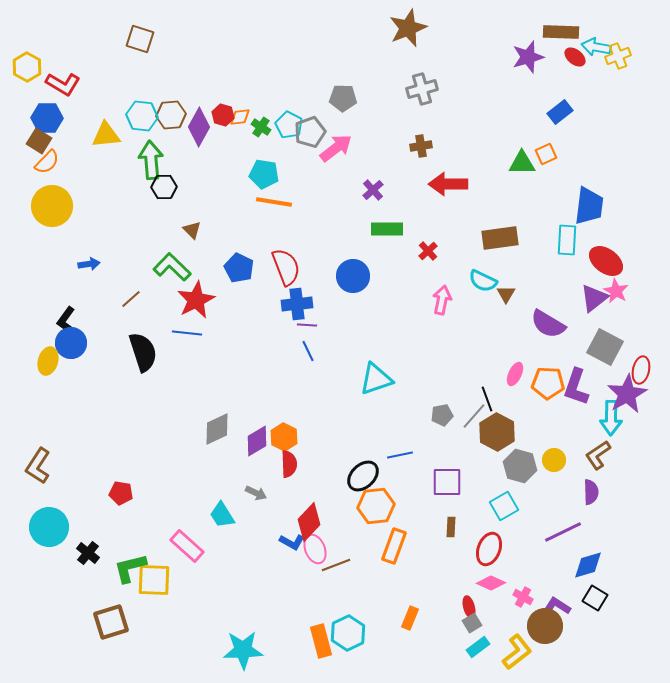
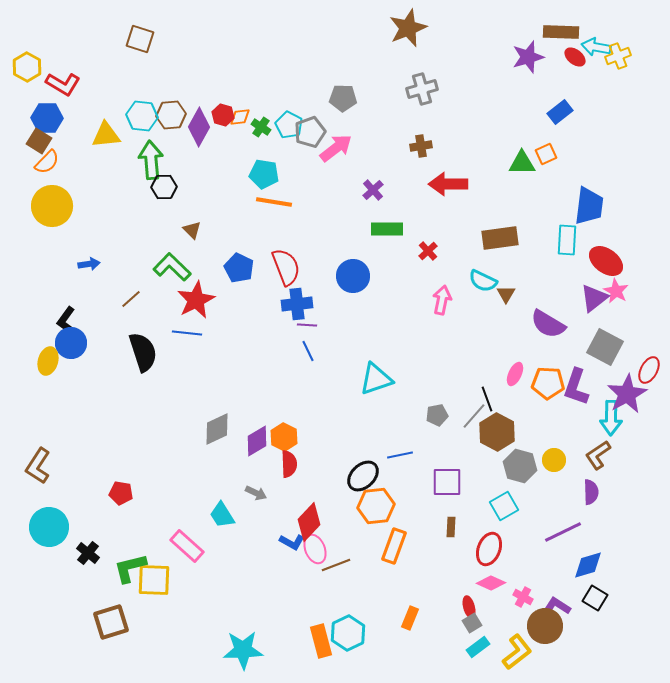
red ellipse at (641, 370): moved 8 px right; rotated 16 degrees clockwise
gray pentagon at (442, 415): moved 5 px left
